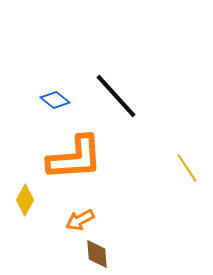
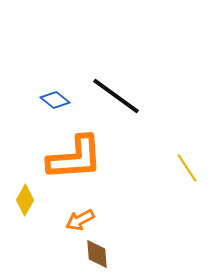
black line: rotated 12 degrees counterclockwise
